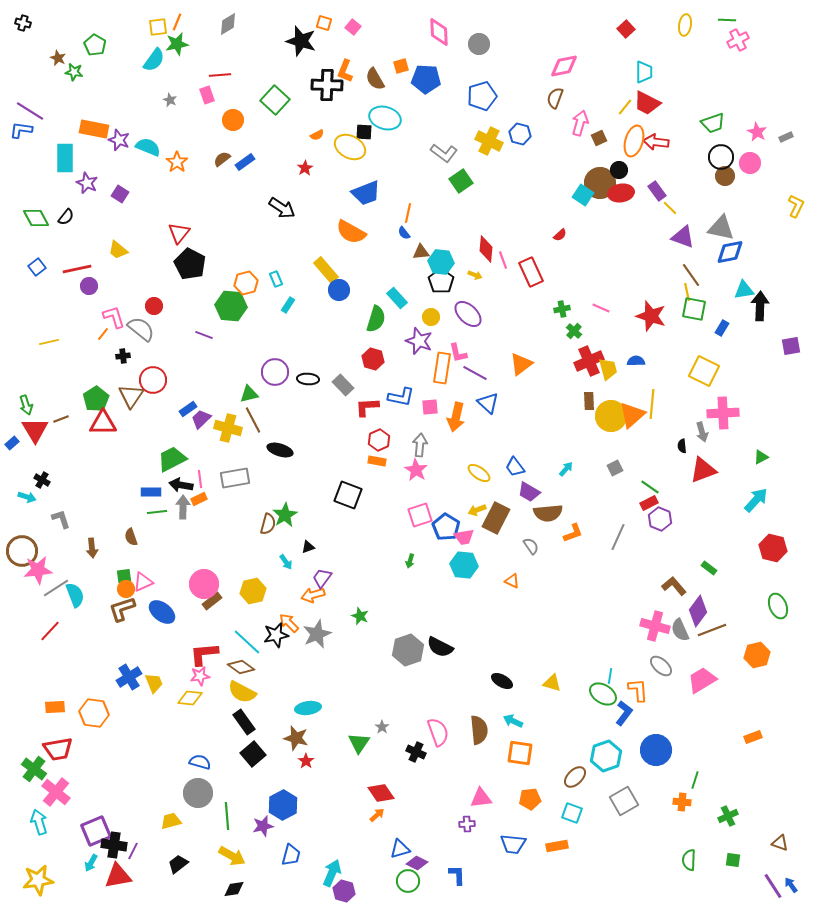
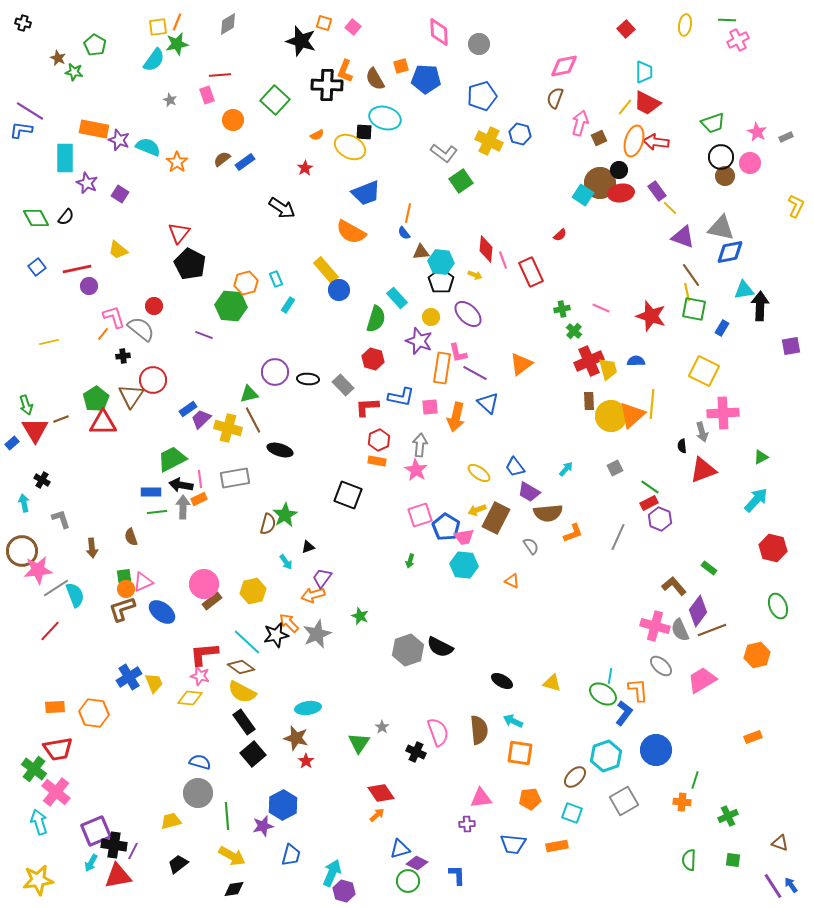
cyan arrow at (27, 497): moved 3 px left, 6 px down; rotated 120 degrees counterclockwise
pink star at (200, 676): rotated 24 degrees clockwise
